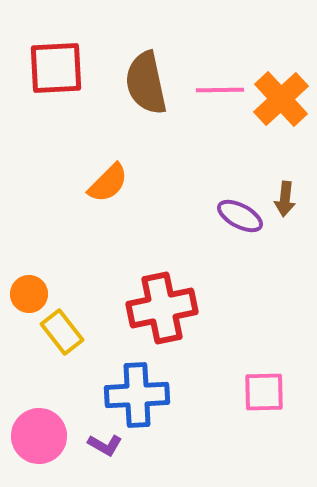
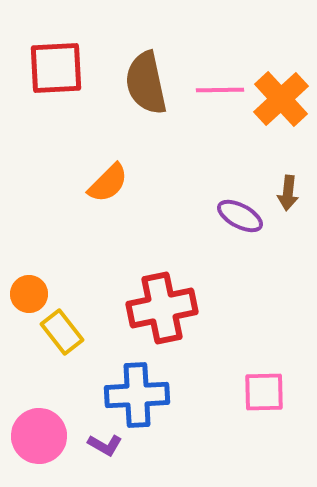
brown arrow: moved 3 px right, 6 px up
